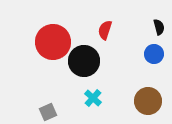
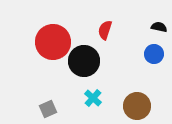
black semicircle: rotated 63 degrees counterclockwise
brown circle: moved 11 px left, 5 px down
gray square: moved 3 px up
